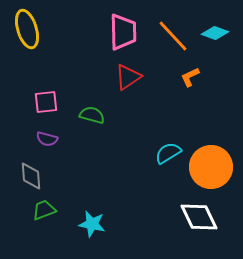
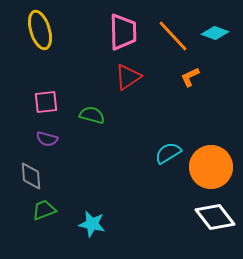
yellow ellipse: moved 13 px right, 1 px down
white diamond: moved 16 px right; rotated 12 degrees counterclockwise
